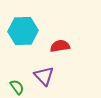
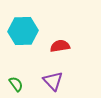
purple triangle: moved 9 px right, 5 px down
green semicircle: moved 1 px left, 3 px up
